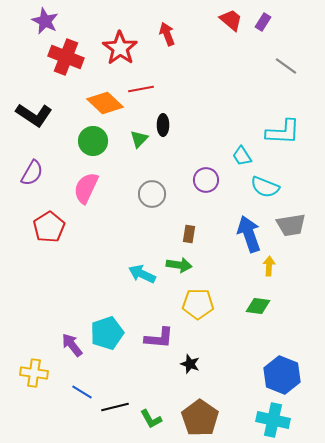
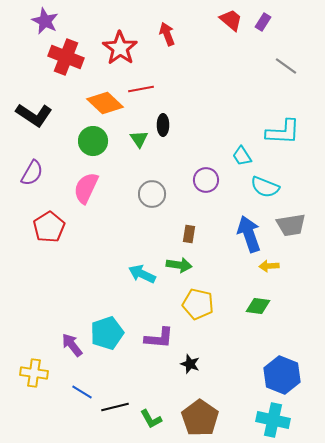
green triangle: rotated 18 degrees counterclockwise
yellow arrow: rotated 96 degrees counterclockwise
yellow pentagon: rotated 12 degrees clockwise
